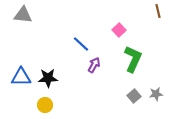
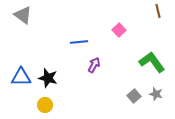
gray triangle: rotated 30 degrees clockwise
blue line: moved 2 px left, 2 px up; rotated 48 degrees counterclockwise
green L-shape: moved 19 px right, 3 px down; rotated 60 degrees counterclockwise
black star: rotated 18 degrees clockwise
gray star: rotated 24 degrees clockwise
